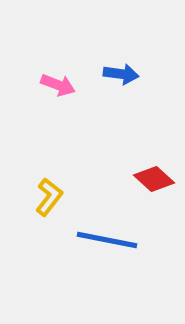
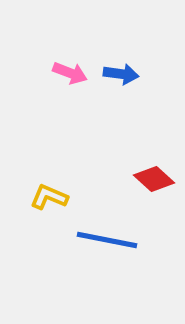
pink arrow: moved 12 px right, 12 px up
yellow L-shape: rotated 105 degrees counterclockwise
